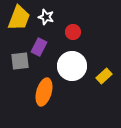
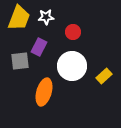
white star: rotated 21 degrees counterclockwise
